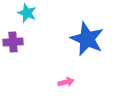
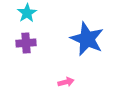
cyan star: rotated 18 degrees clockwise
purple cross: moved 13 px right, 1 px down
